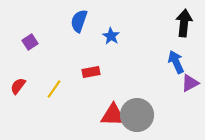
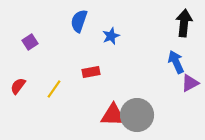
blue star: rotated 18 degrees clockwise
